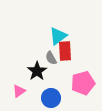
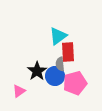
red rectangle: moved 3 px right, 1 px down
gray semicircle: moved 9 px right, 6 px down; rotated 24 degrees clockwise
pink pentagon: moved 8 px left
blue circle: moved 4 px right, 22 px up
